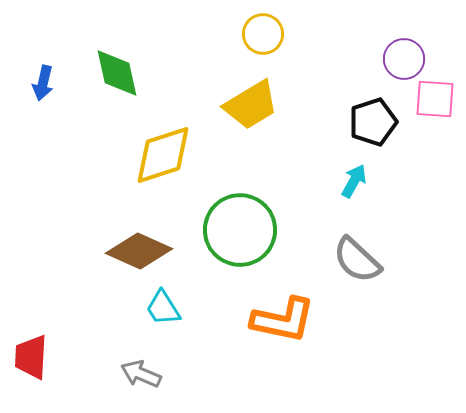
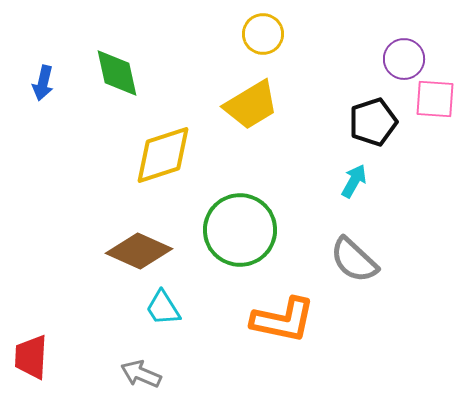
gray semicircle: moved 3 px left
